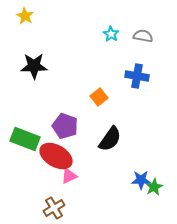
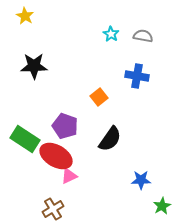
green rectangle: rotated 12 degrees clockwise
green star: moved 8 px right, 19 px down
brown cross: moved 1 px left, 1 px down
